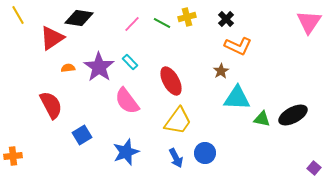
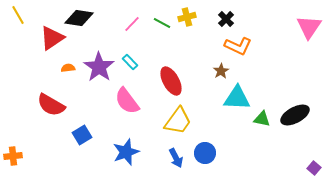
pink triangle: moved 5 px down
red semicircle: rotated 148 degrees clockwise
black ellipse: moved 2 px right
